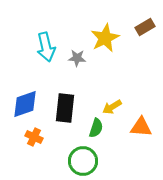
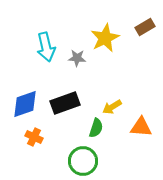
black rectangle: moved 5 px up; rotated 64 degrees clockwise
